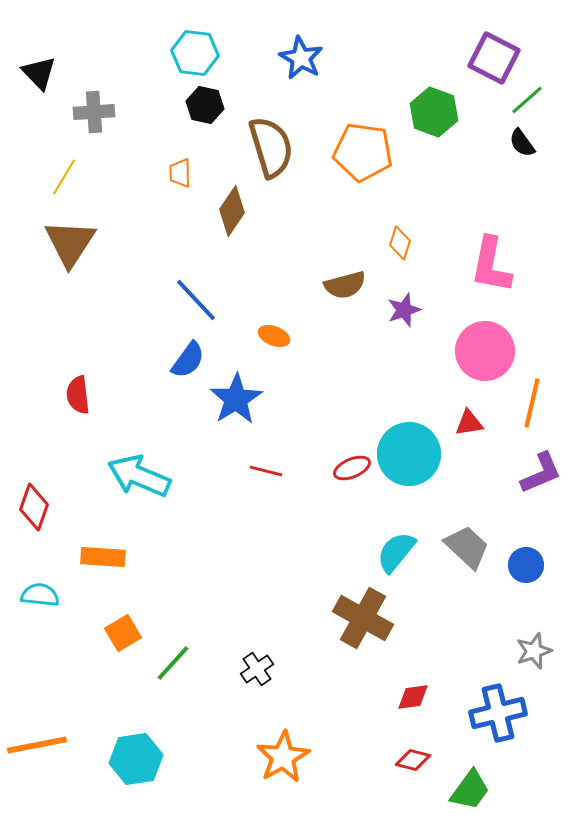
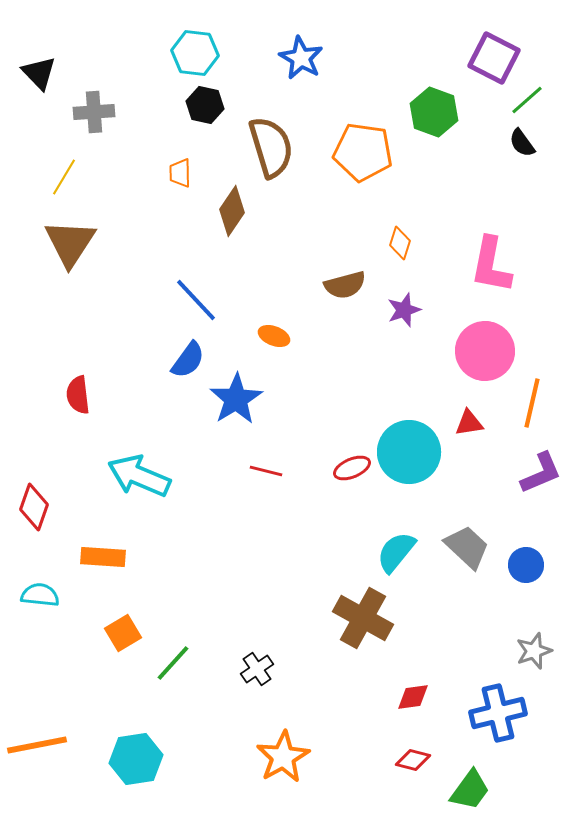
cyan circle at (409, 454): moved 2 px up
